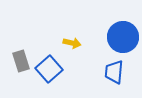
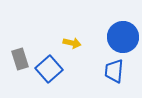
gray rectangle: moved 1 px left, 2 px up
blue trapezoid: moved 1 px up
